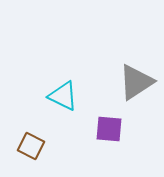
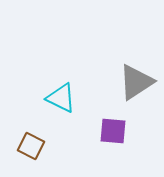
cyan triangle: moved 2 px left, 2 px down
purple square: moved 4 px right, 2 px down
